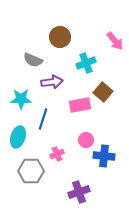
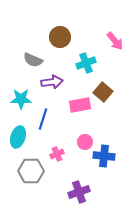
pink circle: moved 1 px left, 2 px down
